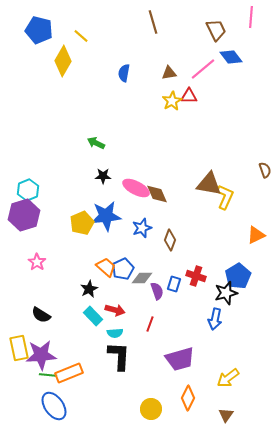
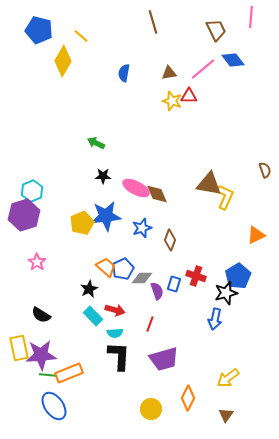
blue diamond at (231, 57): moved 2 px right, 3 px down
yellow star at (172, 101): rotated 24 degrees counterclockwise
cyan hexagon at (28, 190): moved 4 px right, 1 px down
purple trapezoid at (180, 359): moved 16 px left
